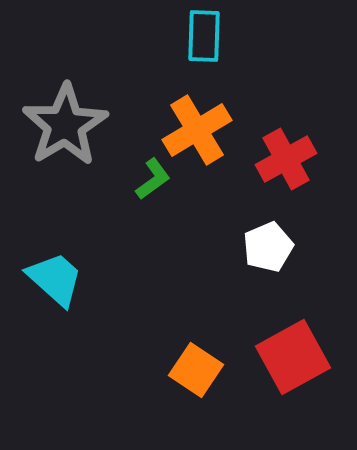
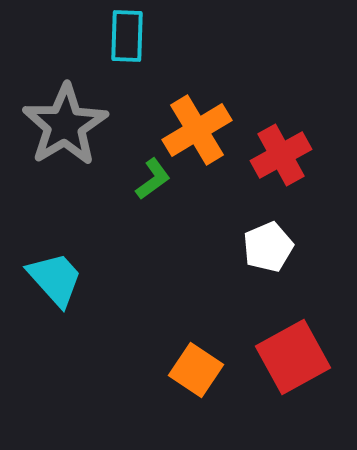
cyan rectangle: moved 77 px left
red cross: moved 5 px left, 4 px up
cyan trapezoid: rotated 6 degrees clockwise
